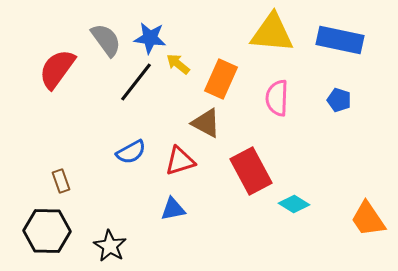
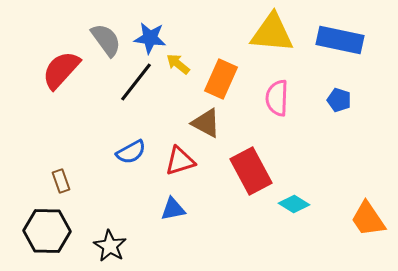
red semicircle: moved 4 px right, 1 px down; rotated 6 degrees clockwise
